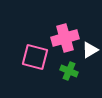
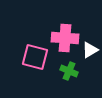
pink cross: rotated 20 degrees clockwise
